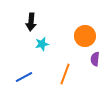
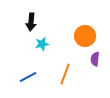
blue line: moved 4 px right
